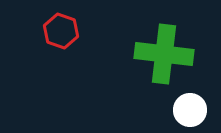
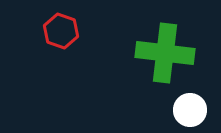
green cross: moved 1 px right, 1 px up
